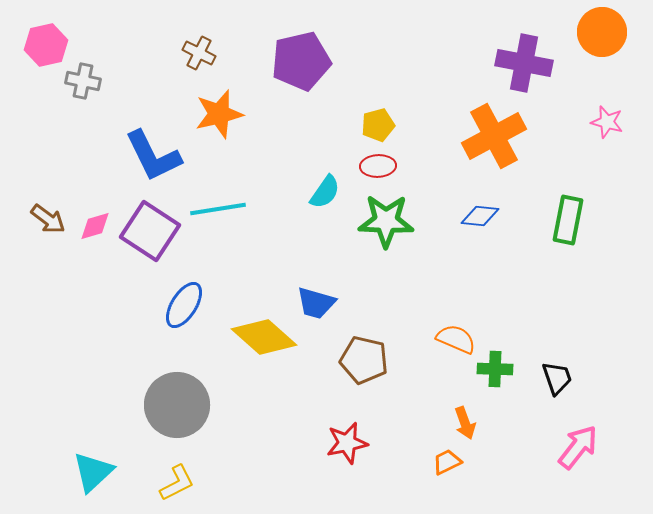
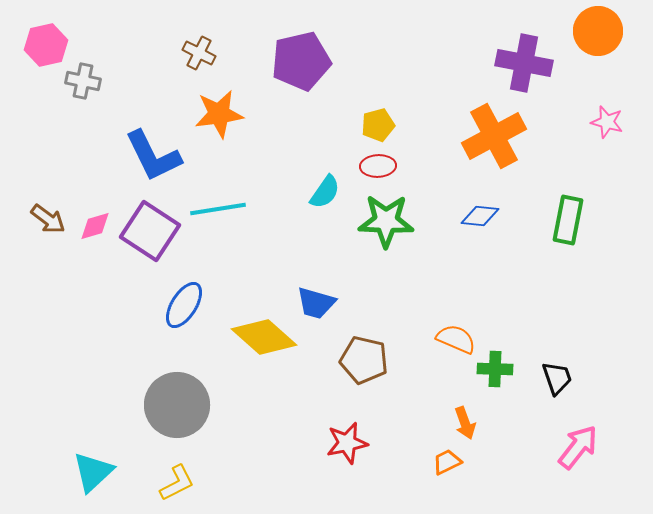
orange circle: moved 4 px left, 1 px up
orange star: rotated 6 degrees clockwise
